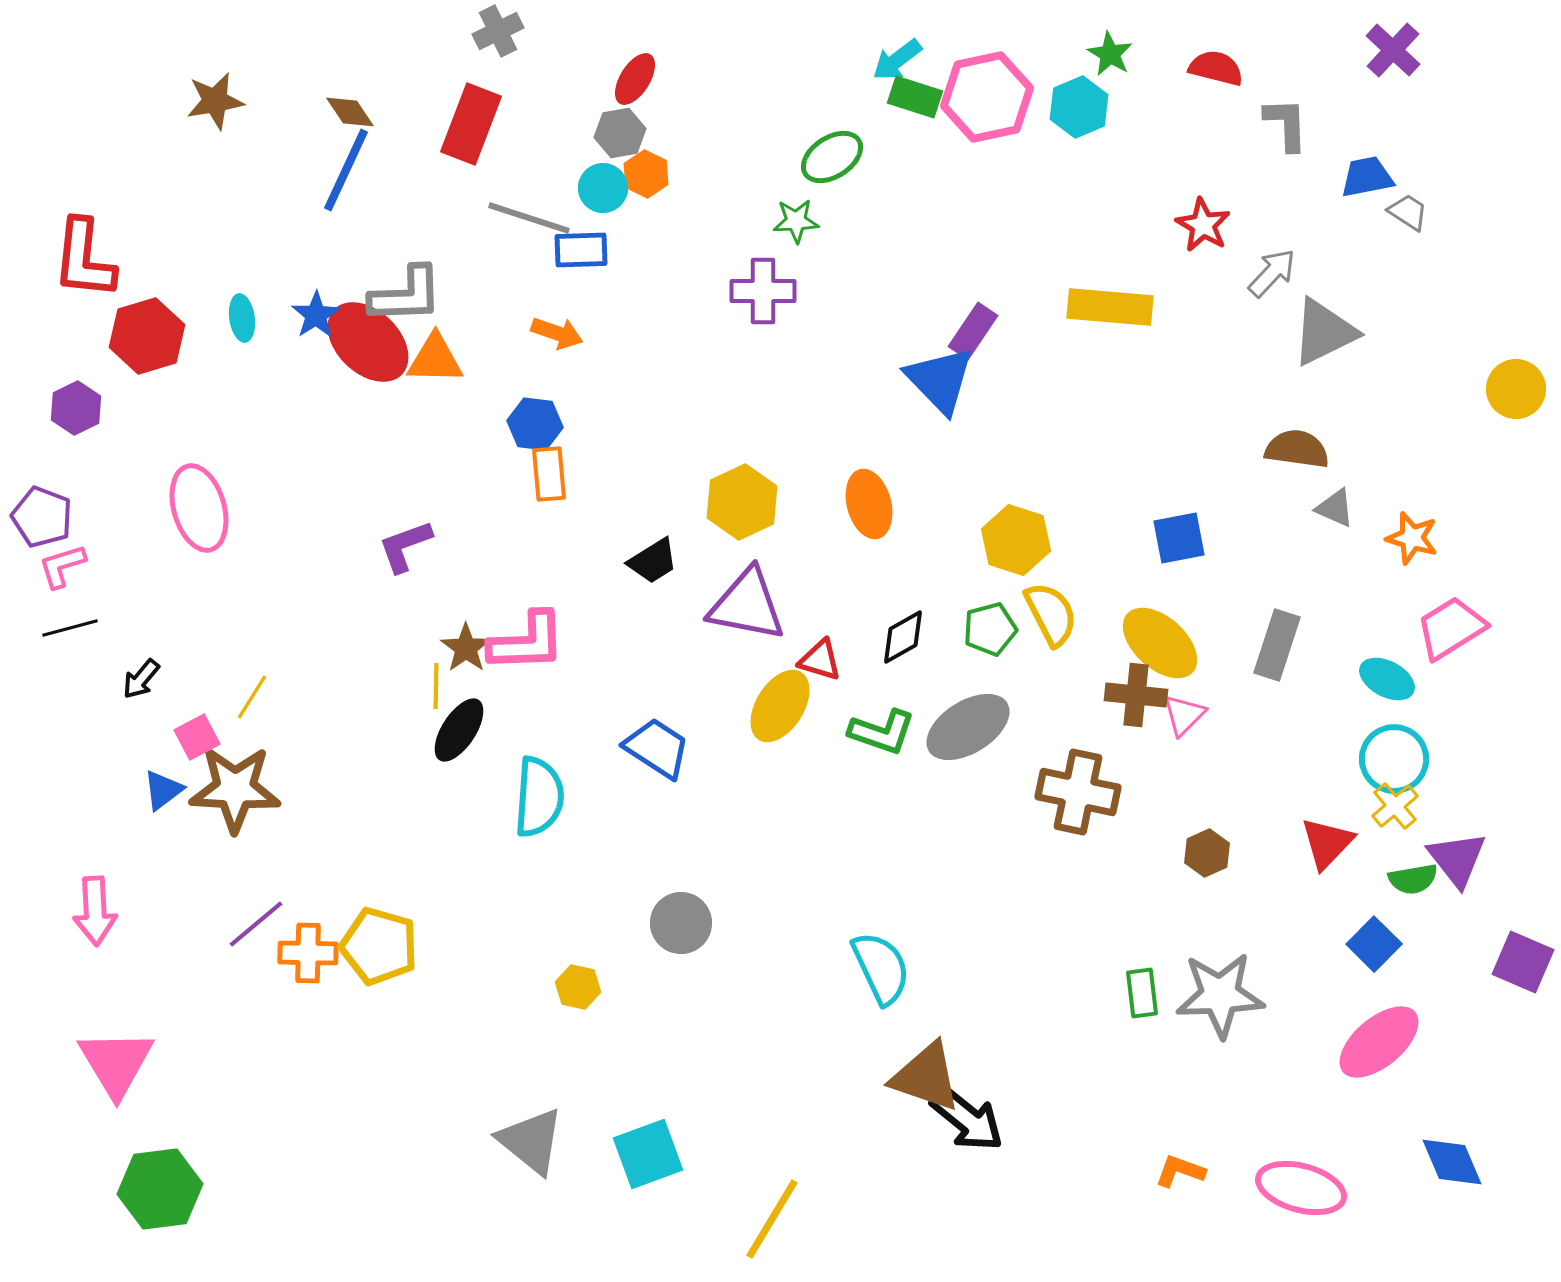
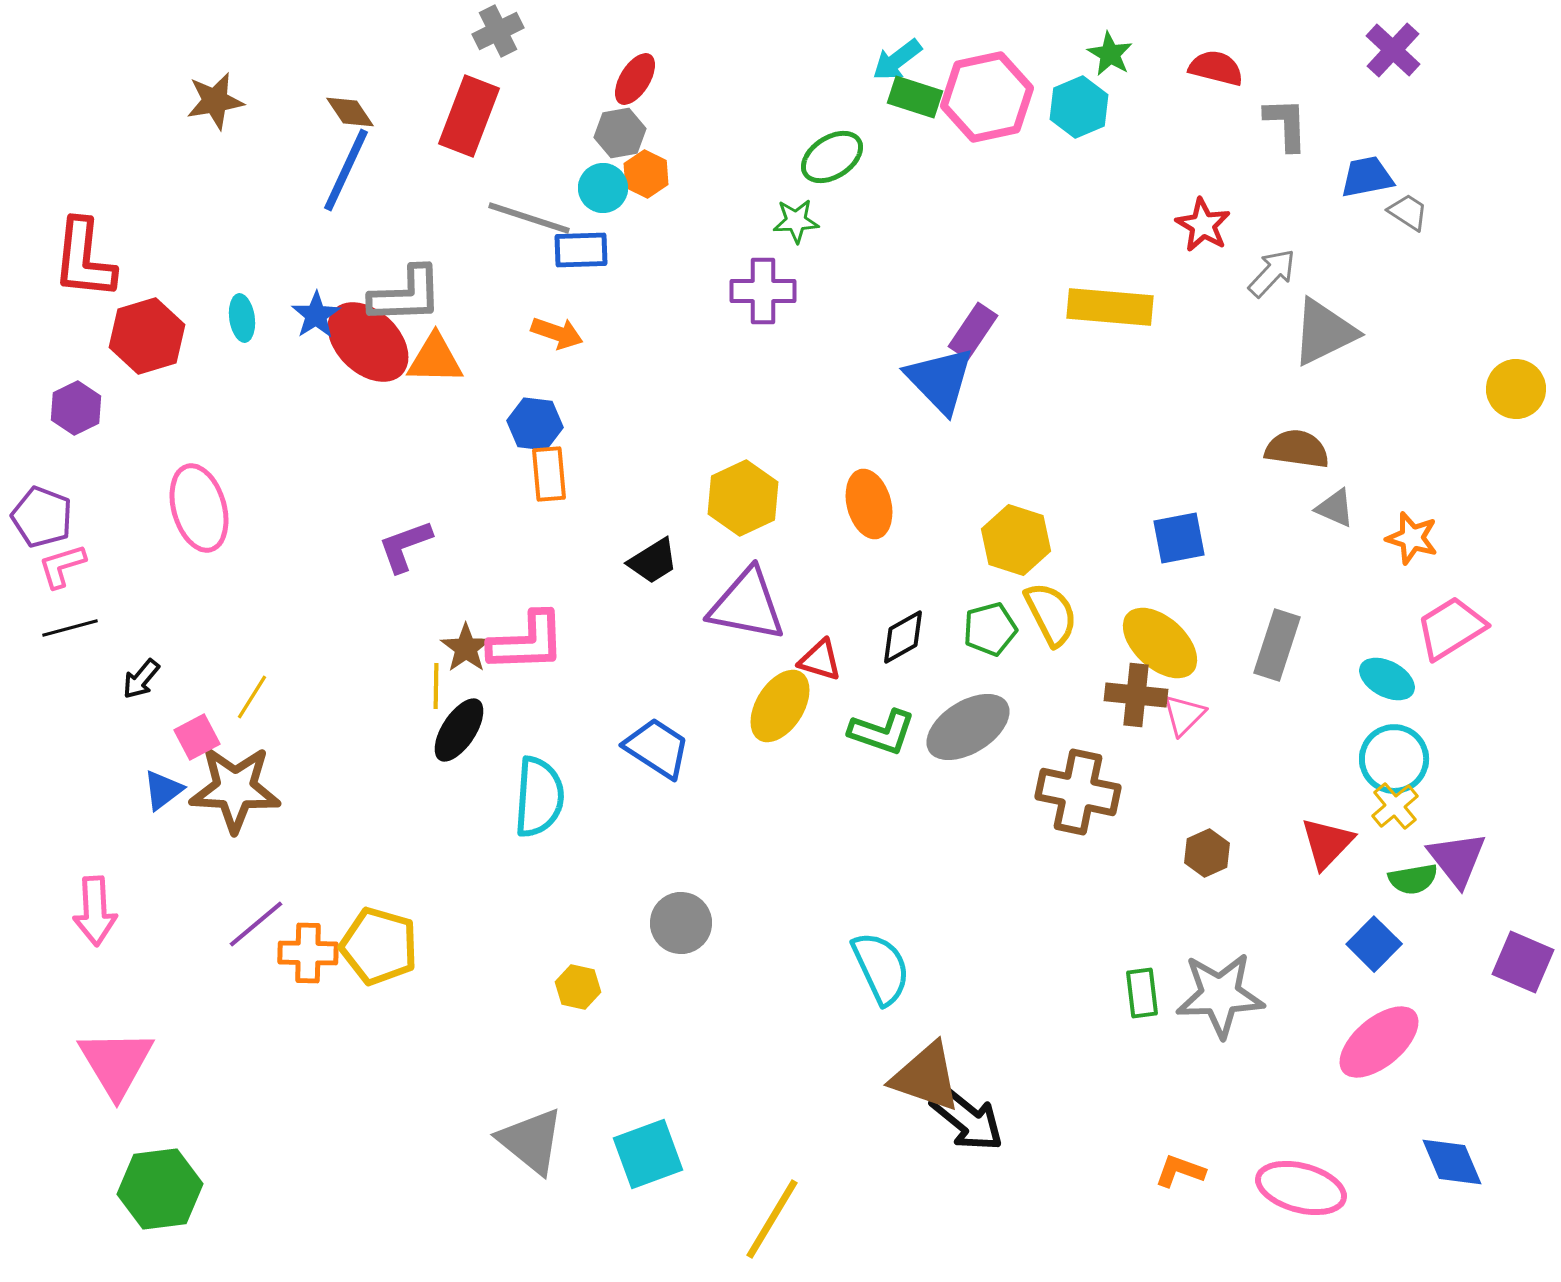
red rectangle at (471, 124): moved 2 px left, 8 px up
yellow hexagon at (742, 502): moved 1 px right, 4 px up
